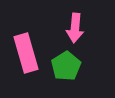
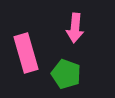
green pentagon: moved 8 px down; rotated 20 degrees counterclockwise
